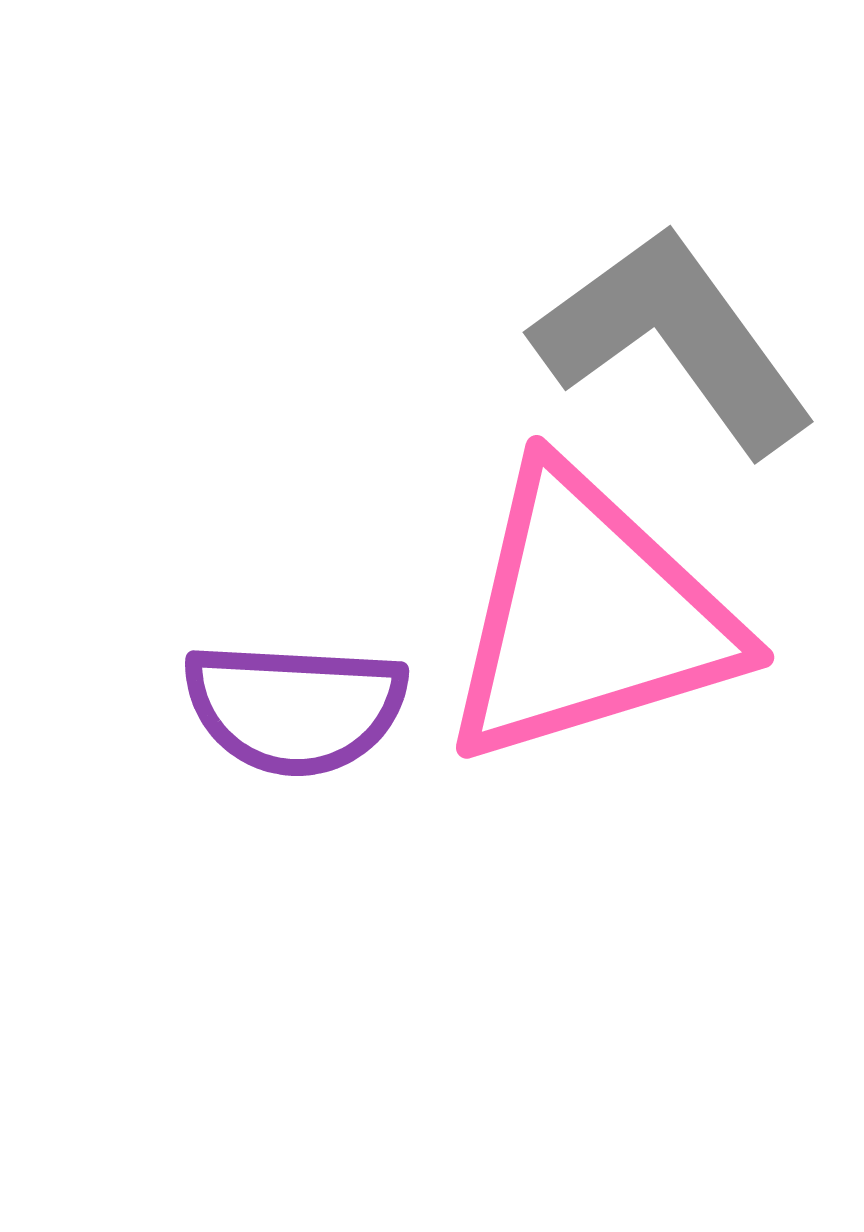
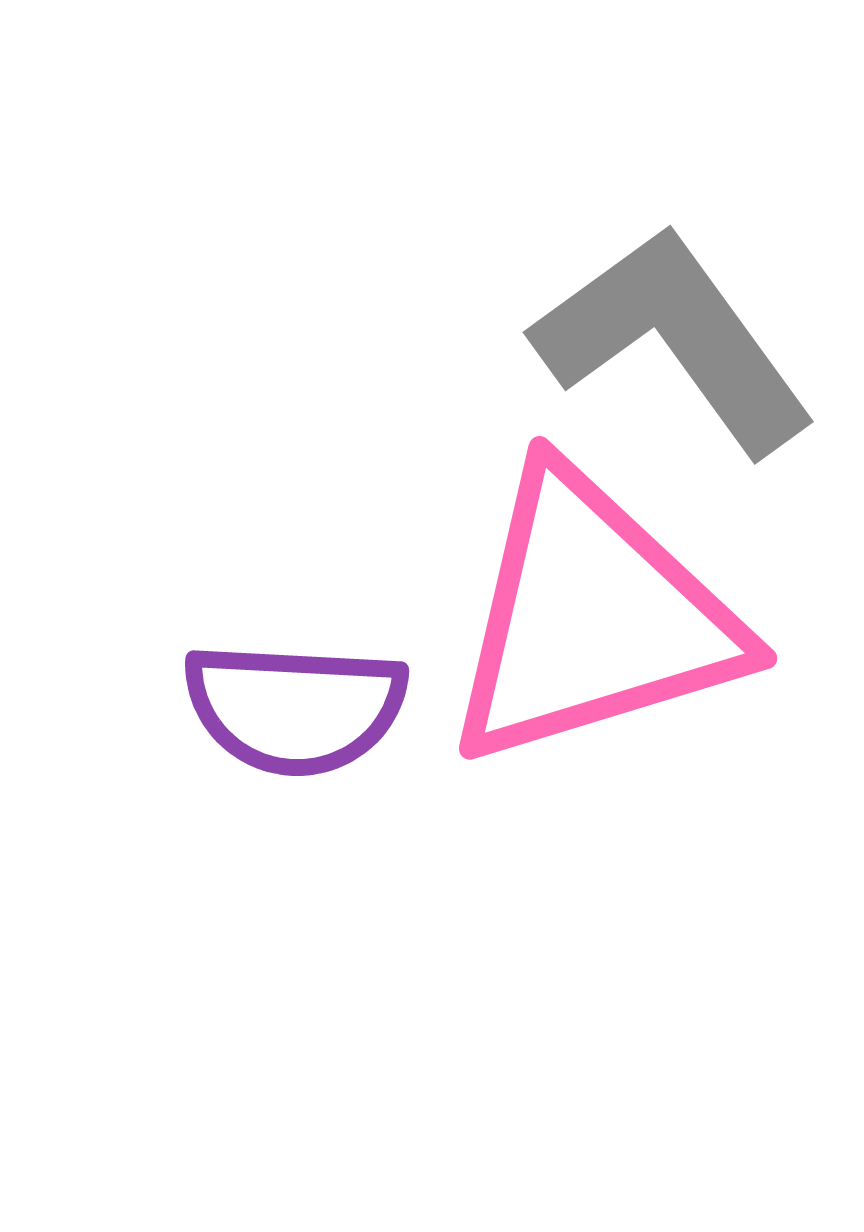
pink triangle: moved 3 px right, 1 px down
